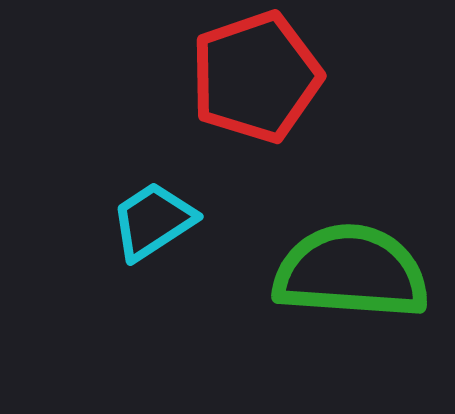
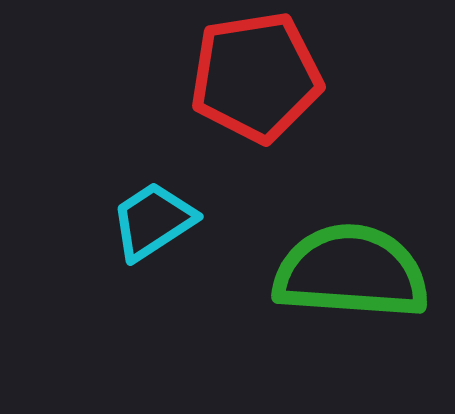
red pentagon: rotated 10 degrees clockwise
